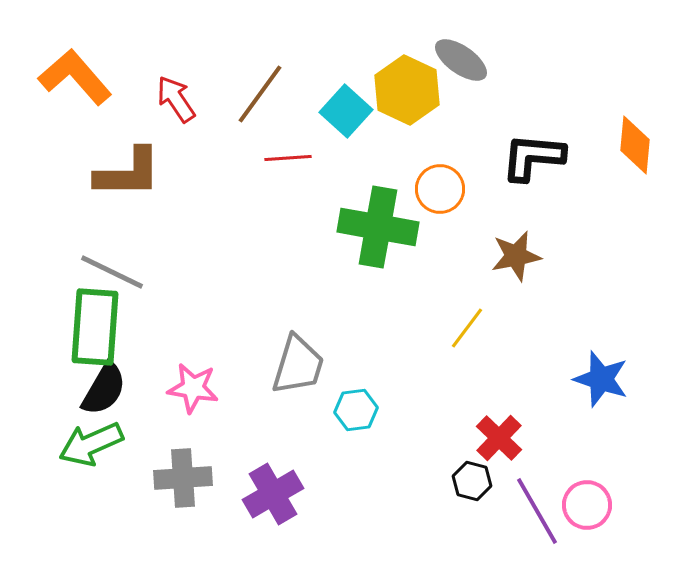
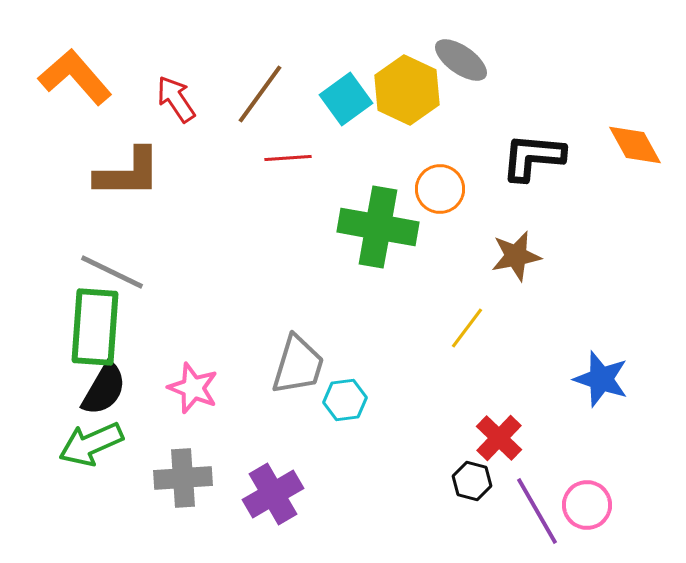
cyan square: moved 12 px up; rotated 12 degrees clockwise
orange diamond: rotated 34 degrees counterclockwise
pink star: rotated 12 degrees clockwise
cyan hexagon: moved 11 px left, 10 px up
